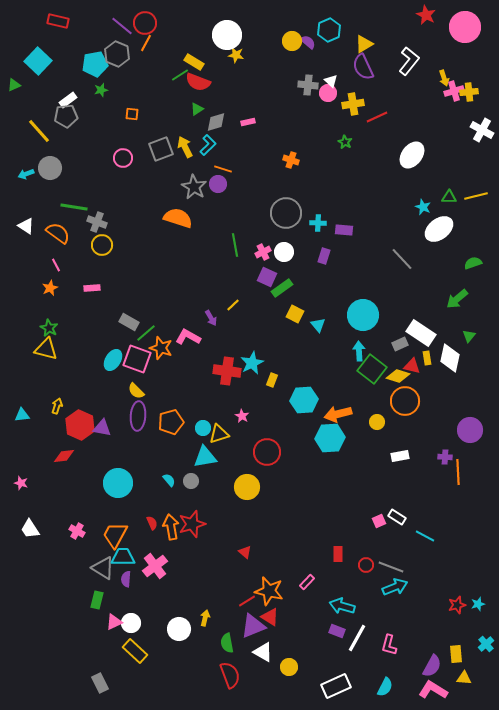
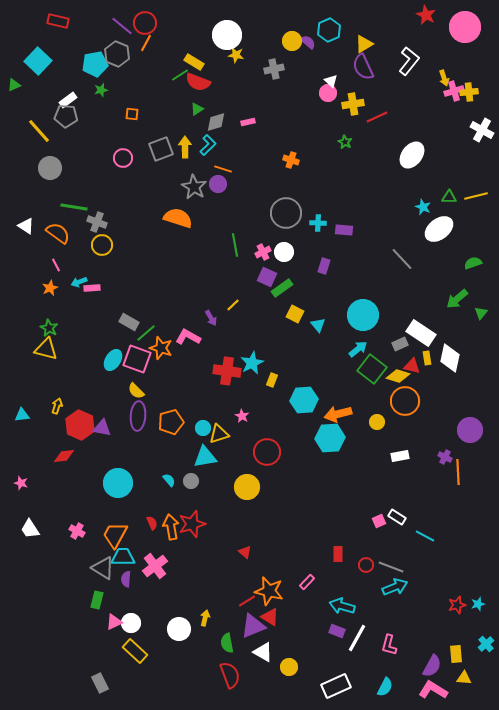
gray cross at (308, 85): moved 34 px left, 16 px up; rotated 18 degrees counterclockwise
gray pentagon at (66, 116): rotated 10 degrees clockwise
yellow arrow at (185, 147): rotated 25 degrees clockwise
cyan arrow at (26, 174): moved 53 px right, 108 px down
purple rectangle at (324, 256): moved 10 px down
green triangle at (469, 336): moved 12 px right, 23 px up
cyan arrow at (359, 351): moved 1 px left, 2 px up; rotated 54 degrees clockwise
purple cross at (445, 457): rotated 24 degrees clockwise
